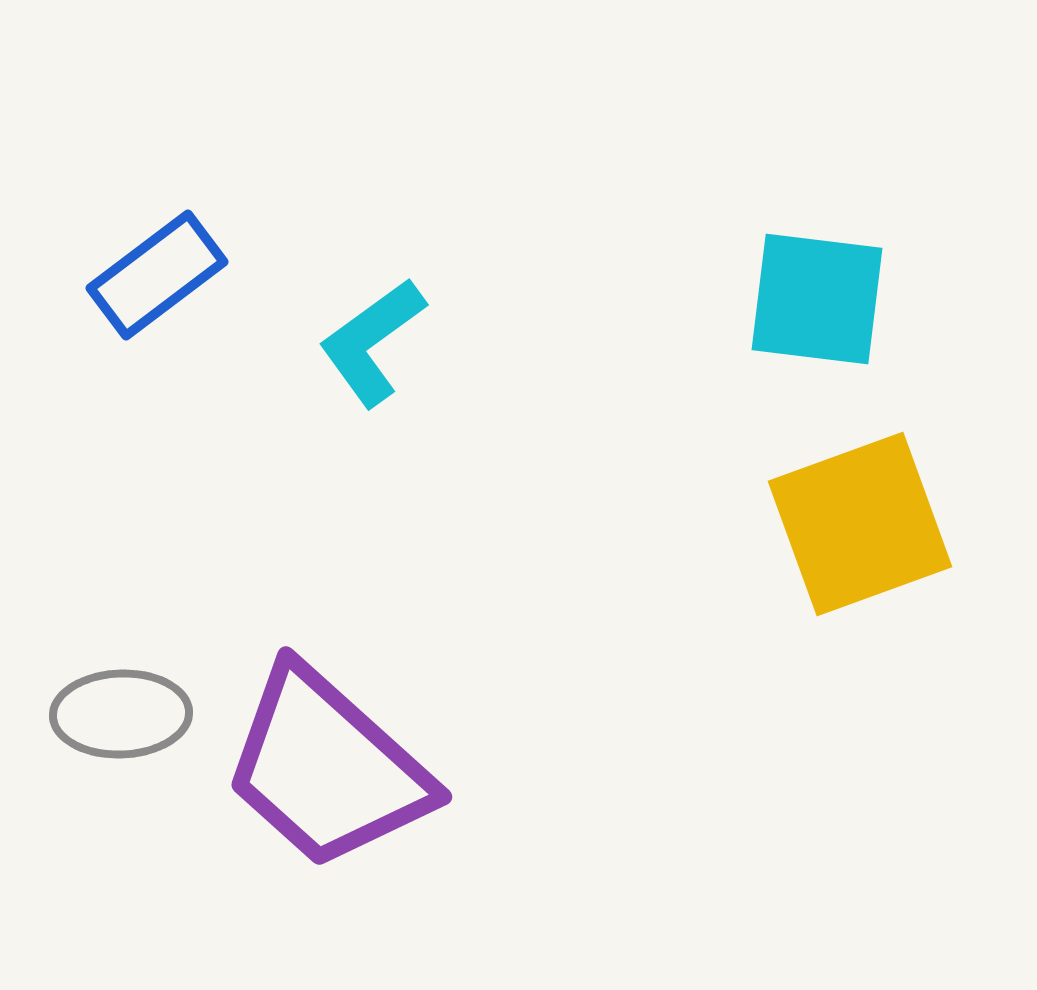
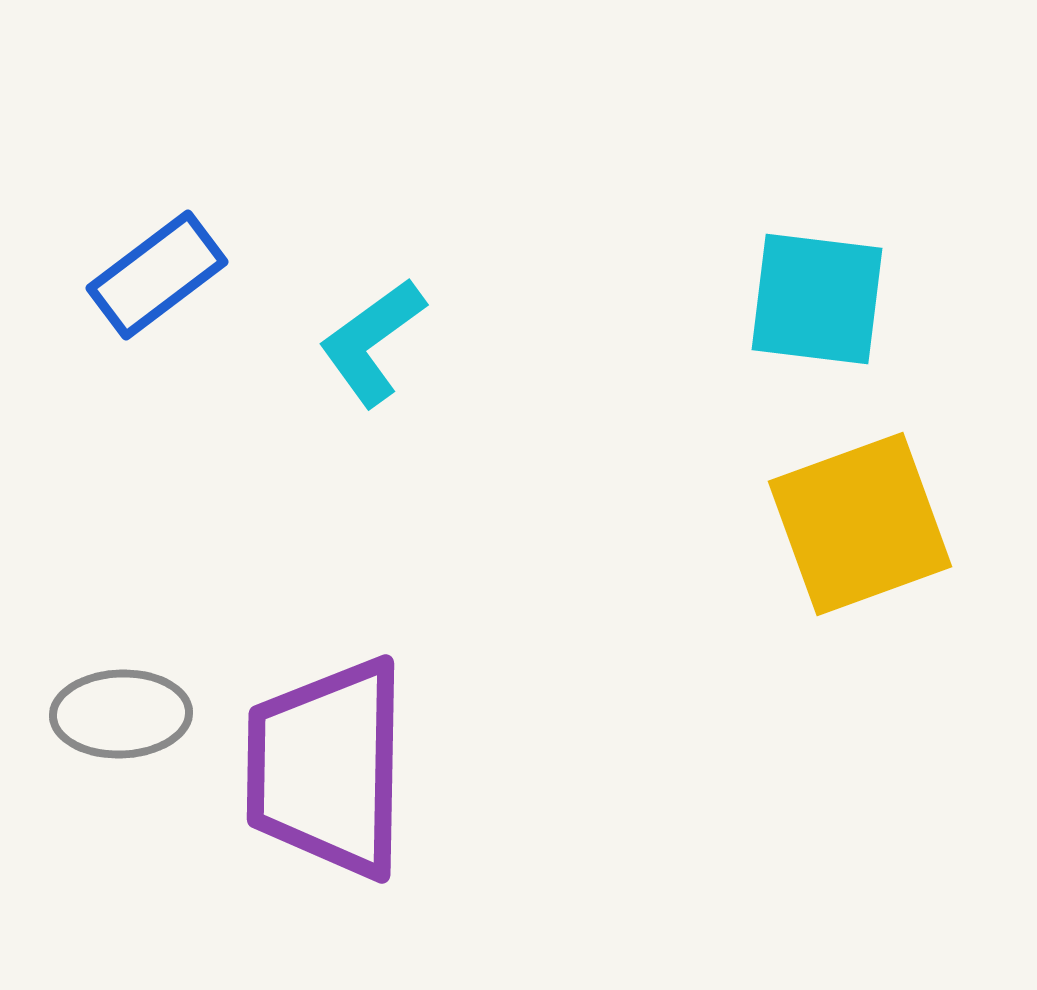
purple trapezoid: rotated 49 degrees clockwise
